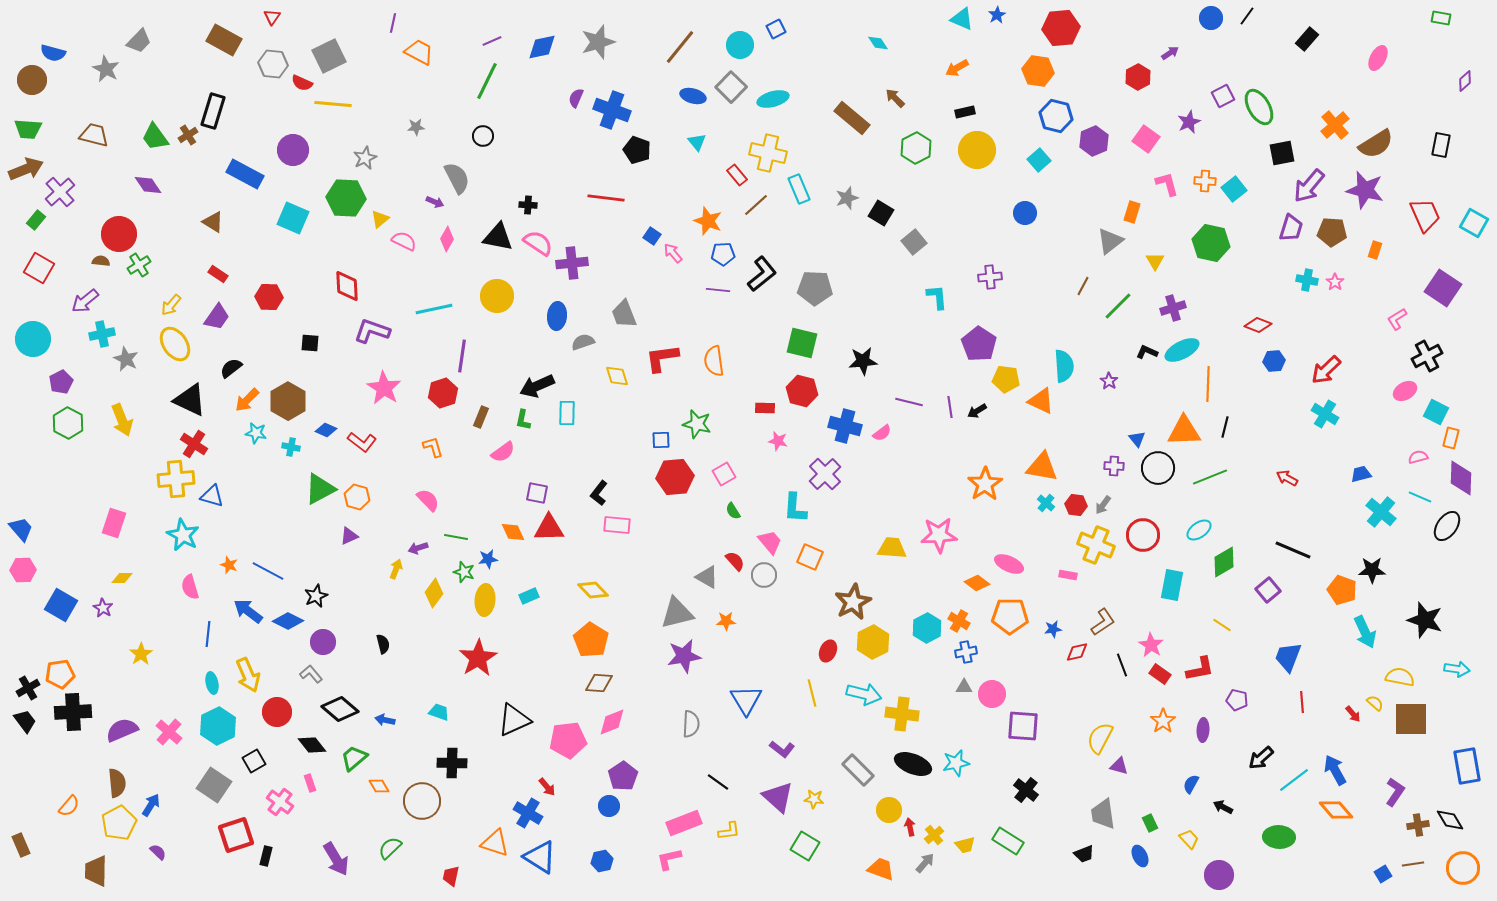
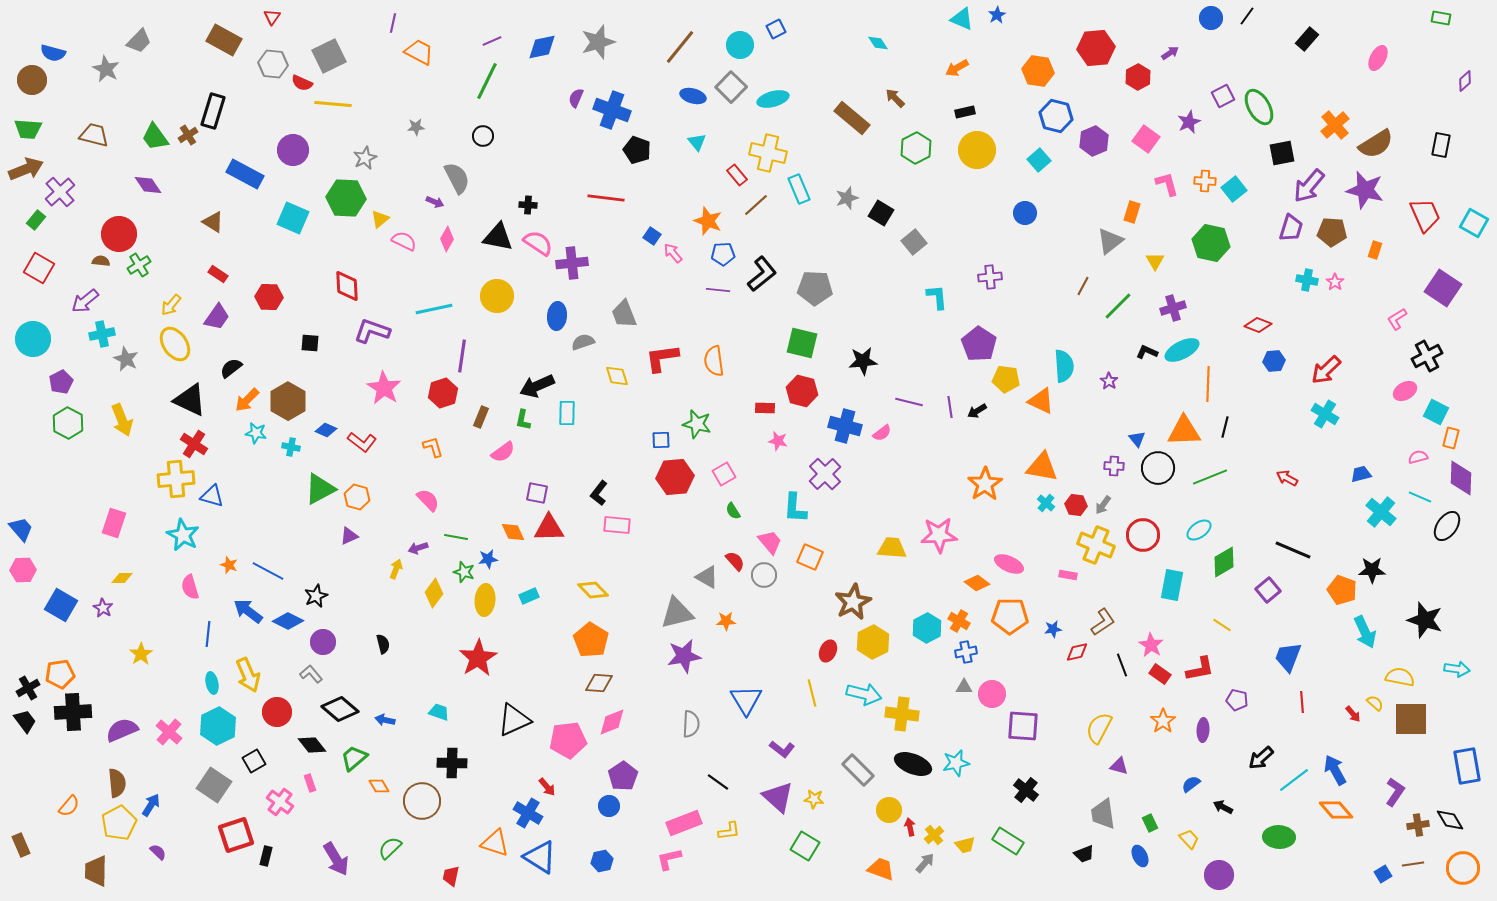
red hexagon at (1061, 28): moved 35 px right, 20 px down
yellow semicircle at (1100, 738): moved 1 px left, 10 px up
blue semicircle at (1191, 784): rotated 24 degrees clockwise
